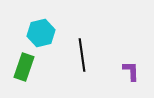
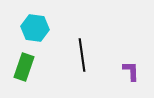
cyan hexagon: moved 6 px left, 5 px up; rotated 20 degrees clockwise
